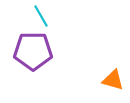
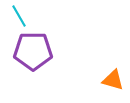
cyan line: moved 22 px left
